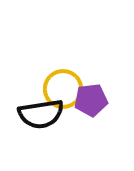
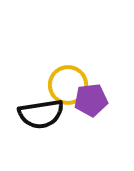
yellow circle: moved 5 px right, 4 px up
